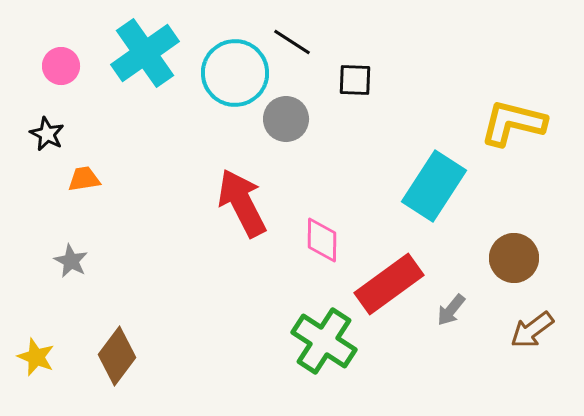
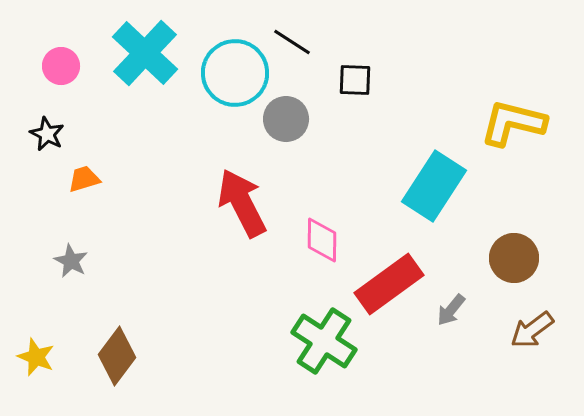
cyan cross: rotated 12 degrees counterclockwise
orange trapezoid: rotated 8 degrees counterclockwise
